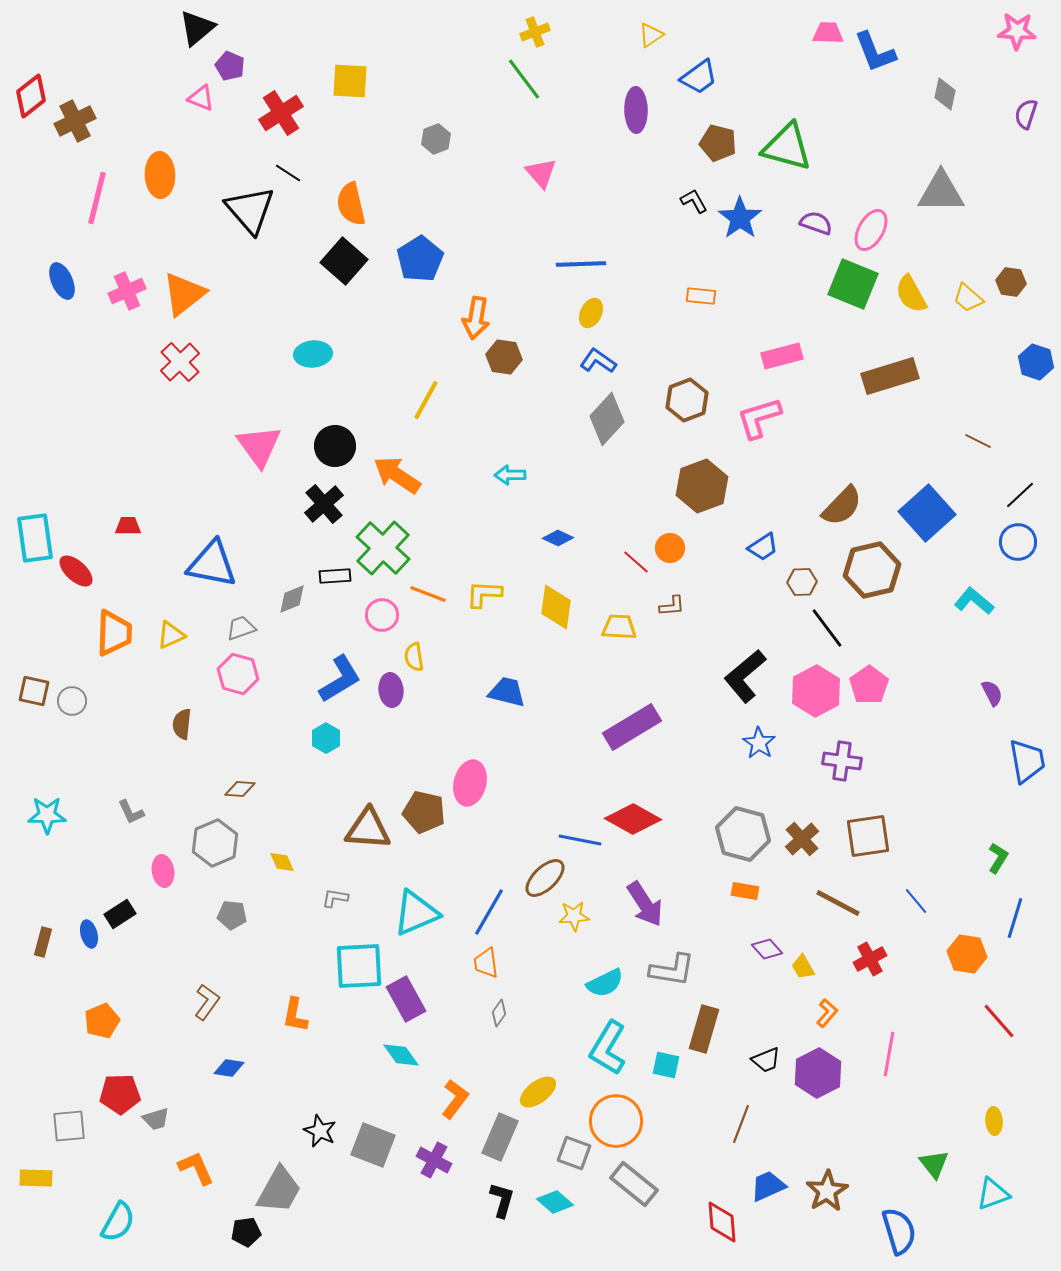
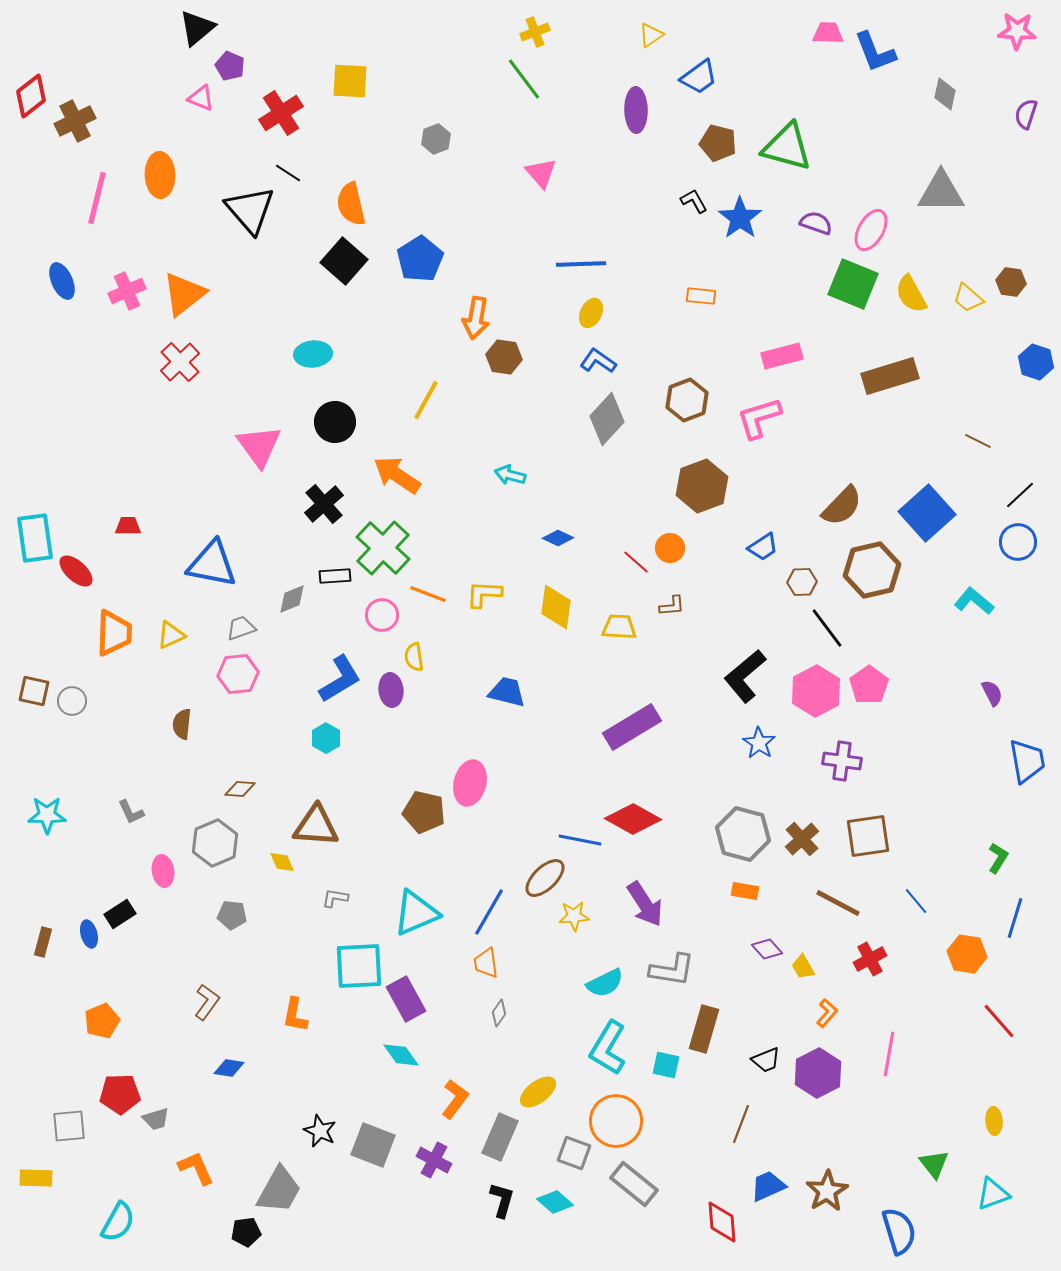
black circle at (335, 446): moved 24 px up
cyan arrow at (510, 475): rotated 16 degrees clockwise
pink hexagon at (238, 674): rotated 21 degrees counterclockwise
brown triangle at (368, 829): moved 52 px left, 3 px up
